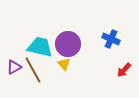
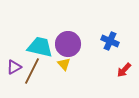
blue cross: moved 1 px left, 2 px down
brown line: moved 1 px left, 1 px down; rotated 56 degrees clockwise
